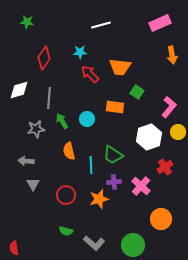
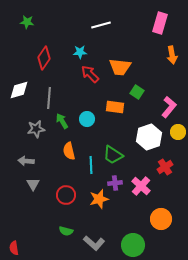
pink rectangle: rotated 50 degrees counterclockwise
purple cross: moved 1 px right, 1 px down
